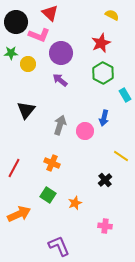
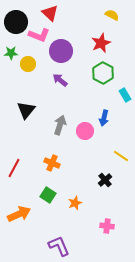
purple circle: moved 2 px up
pink cross: moved 2 px right
